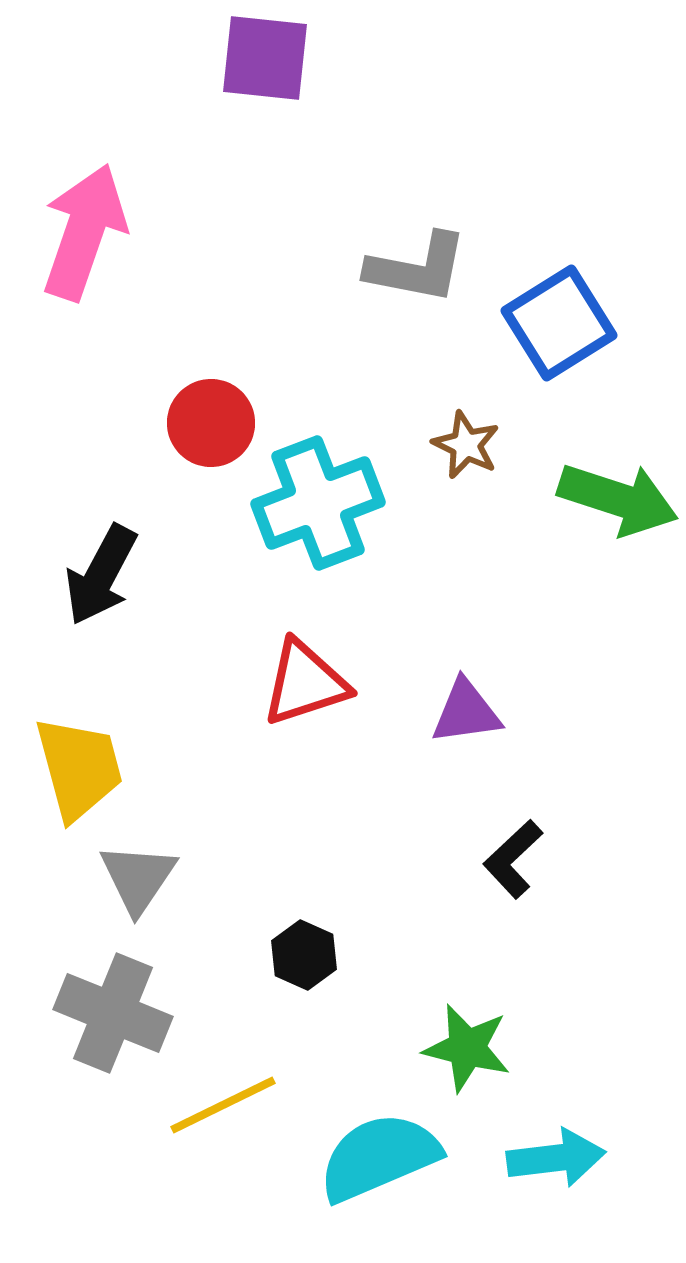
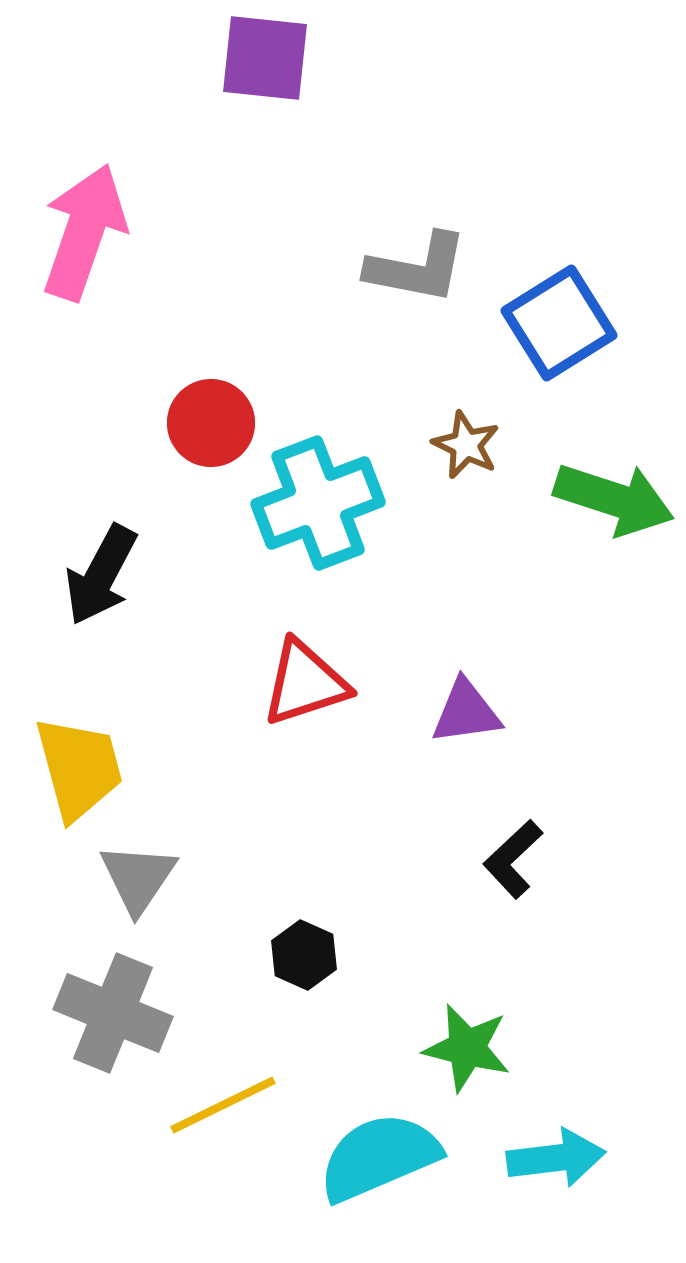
green arrow: moved 4 px left
